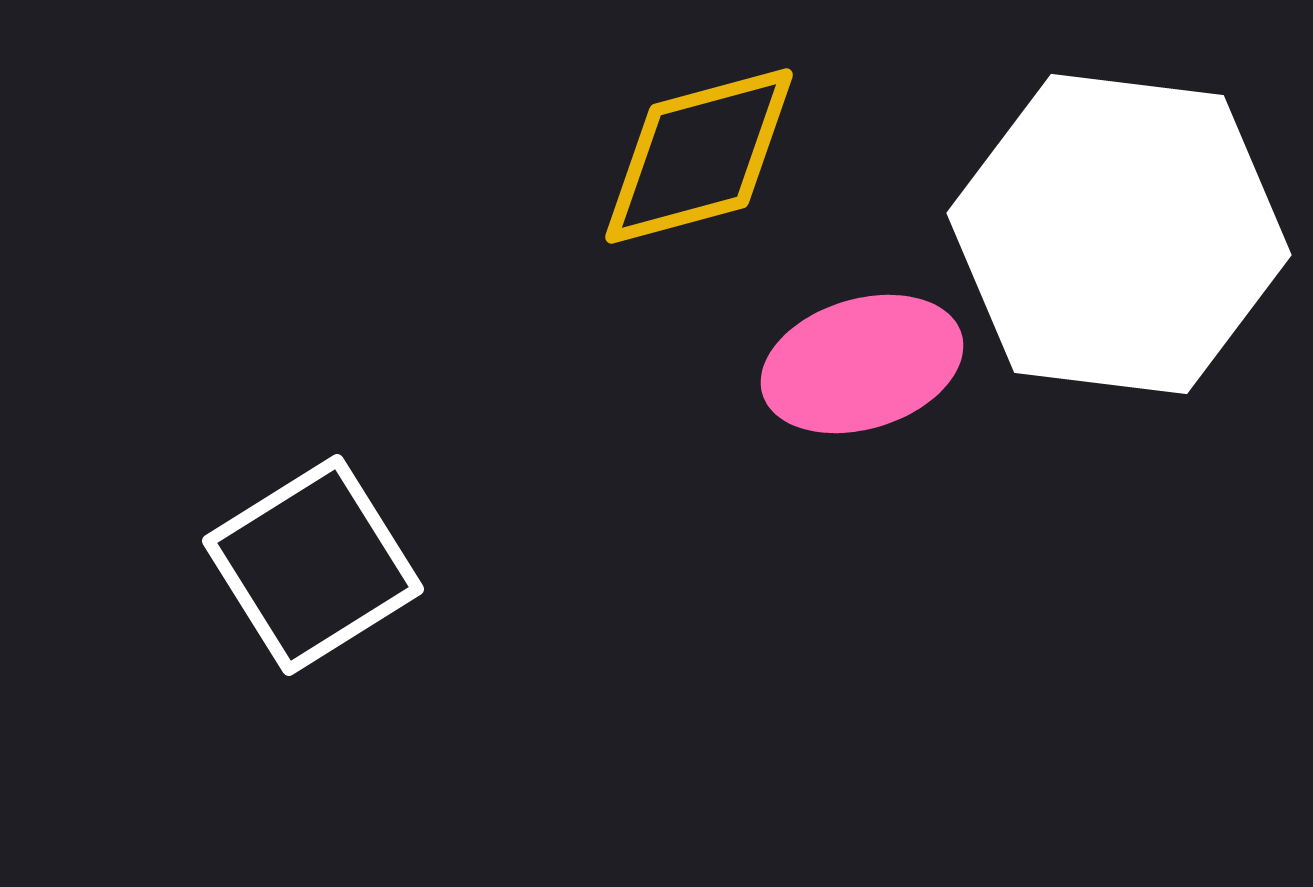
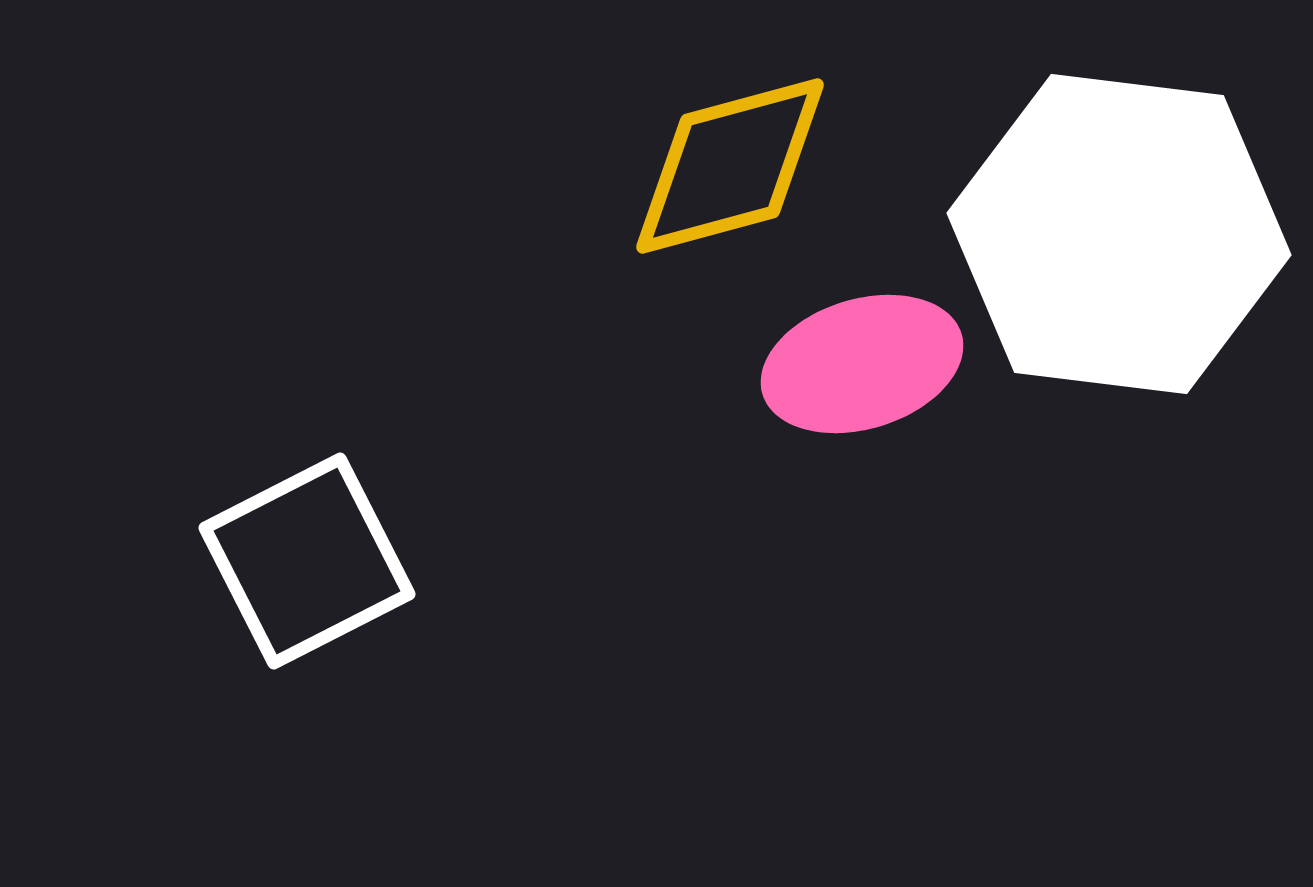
yellow diamond: moved 31 px right, 10 px down
white square: moved 6 px left, 4 px up; rotated 5 degrees clockwise
